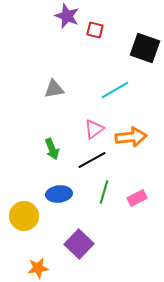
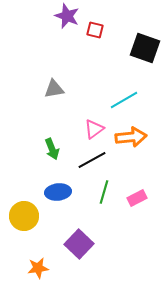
cyan line: moved 9 px right, 10 px down
blue ellipse: moved 1 px left, 2 px up
